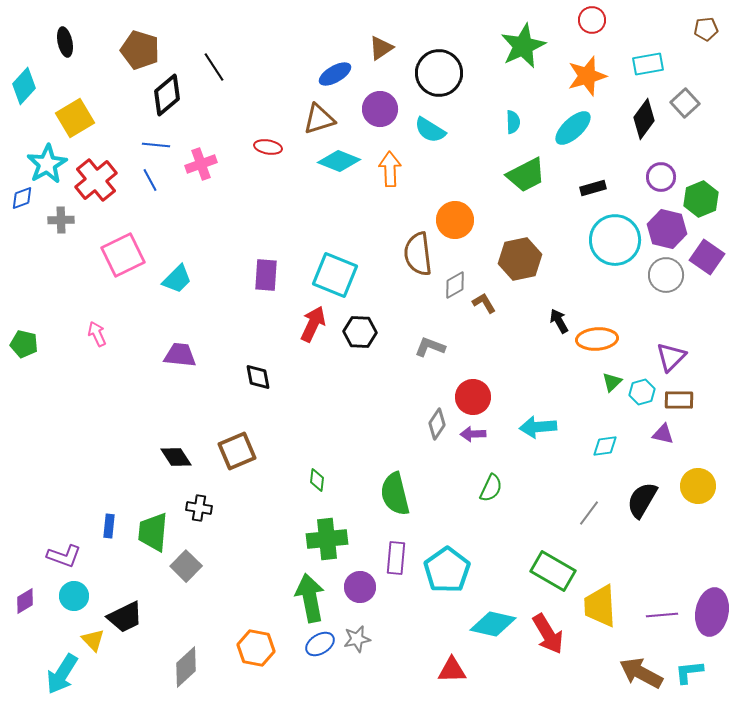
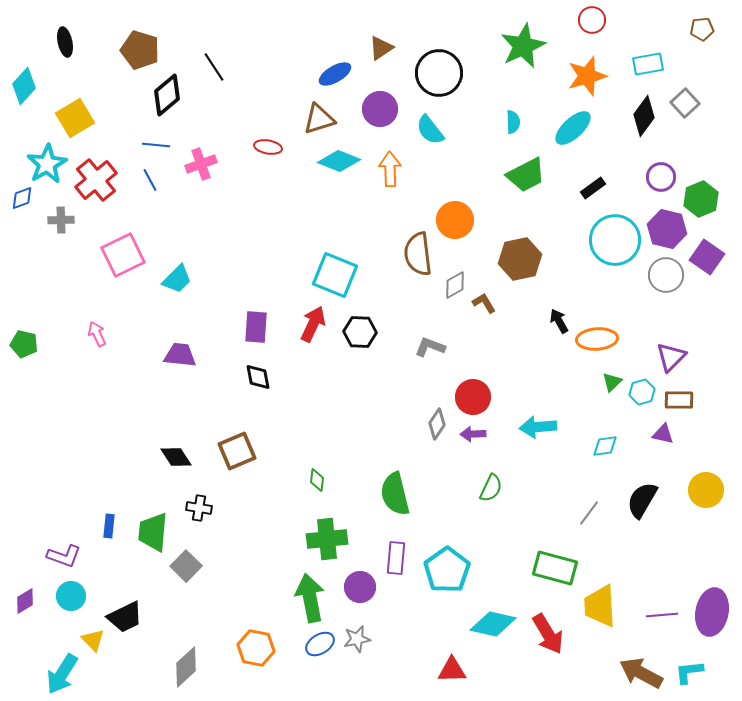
brown pentagon at (706, 29): moved 4 px left
black diamond at (644, 119): moved 3 px up
cyan semicircle at (430, 130): rotated 20 degrees clockwise
black rectangle at (593, 188): rotated 20 degrees counterclockwise
purple rectangle at (266, 275): moved 10 px left, 52 px down
yellow circle at (698, 486): moved 8 px right, 4 px down
green rectangle at (553, 571): moved 2 px right, 3 px up; rotated 15 degrees counterclockwise
cyan circle at (74, 596): moved 3 px left
